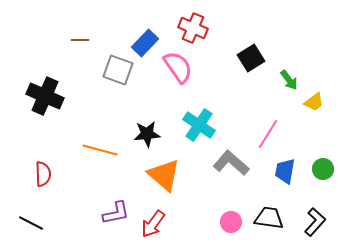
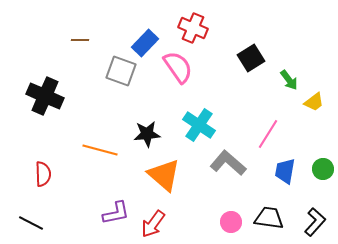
gray square: moved 3 px right, 1 px down
gray L-shape: moved 3 px left
